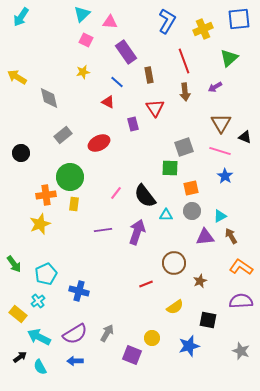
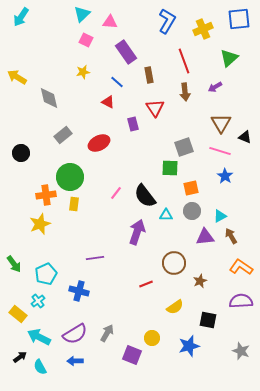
purple line at (103, 230): moved 8 px left, 28 px down
